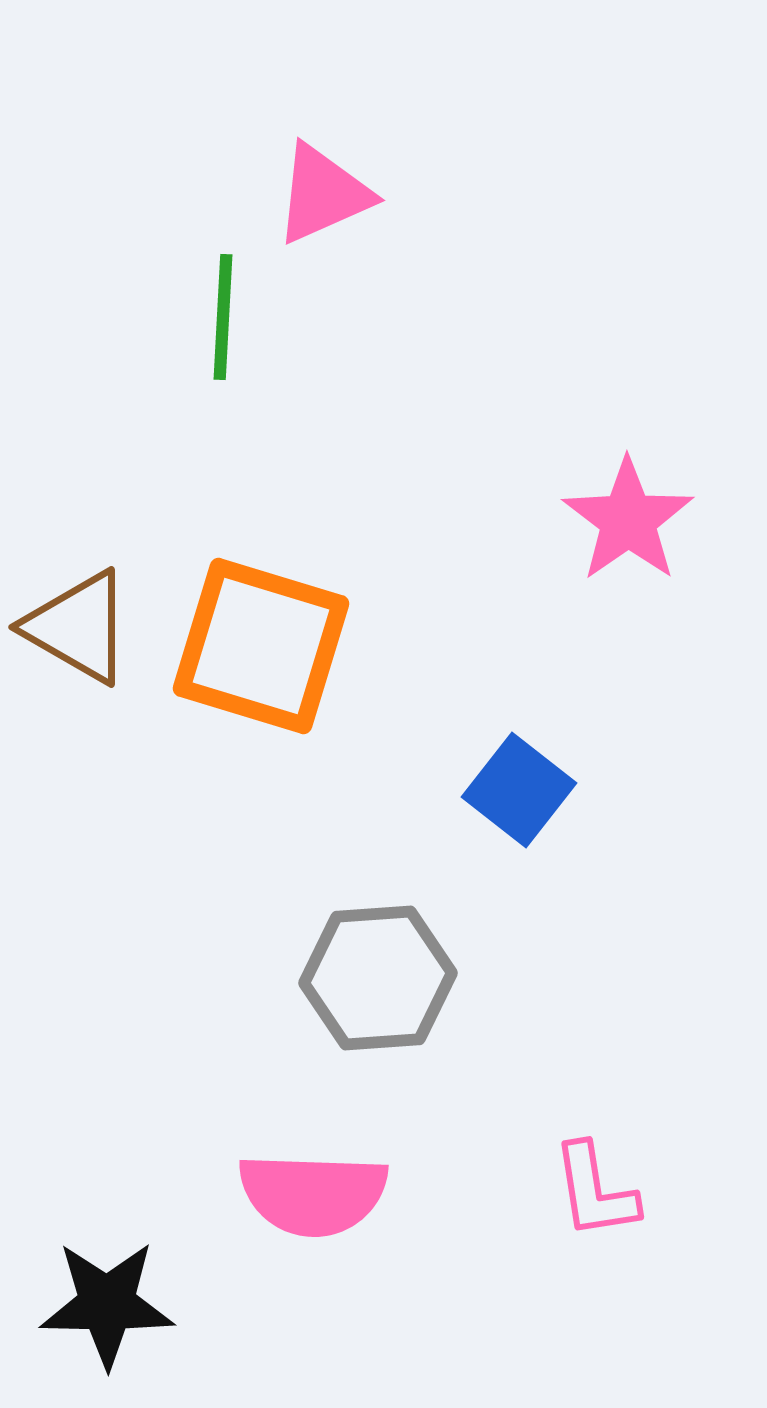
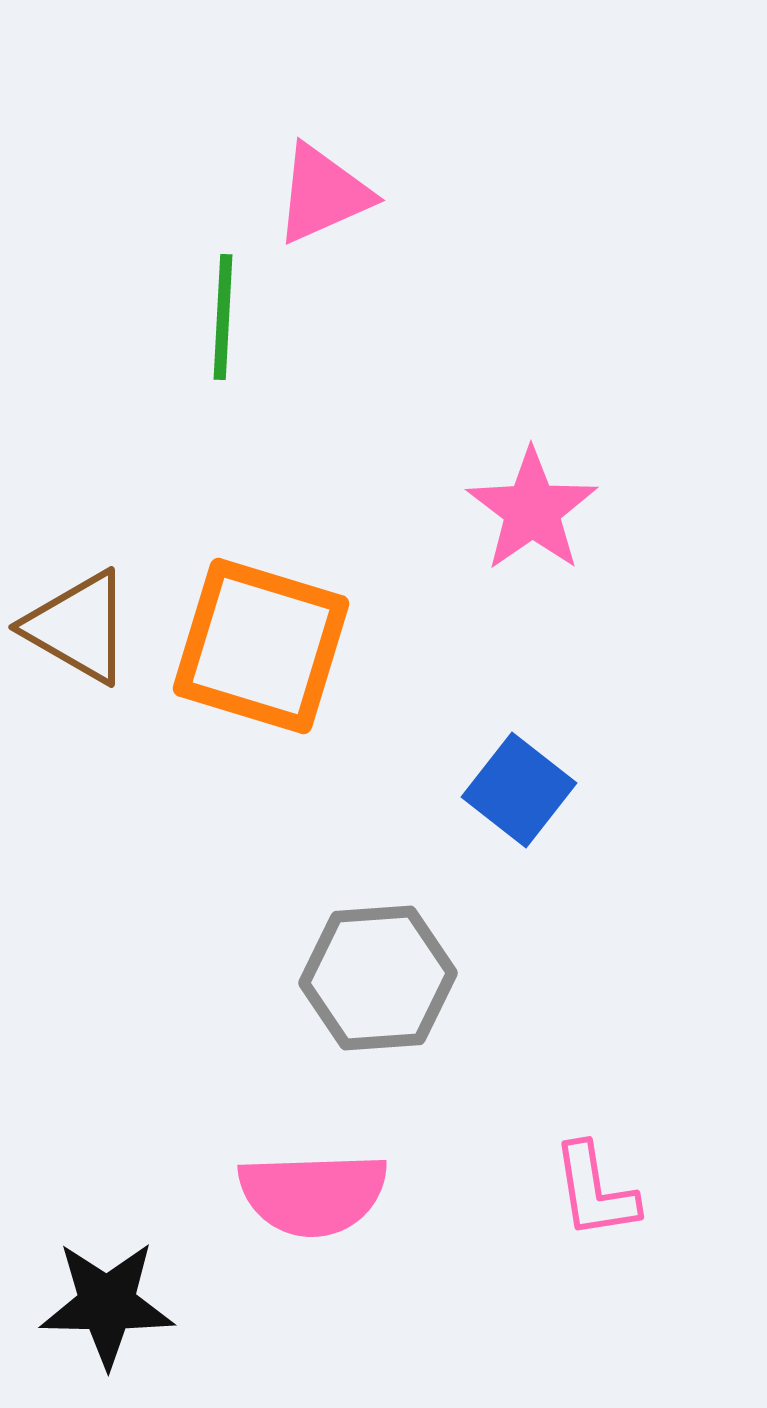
pink star: moved 96 px left, 10 px up
pink semicircle: rotated 4 degrees counterclockwise
